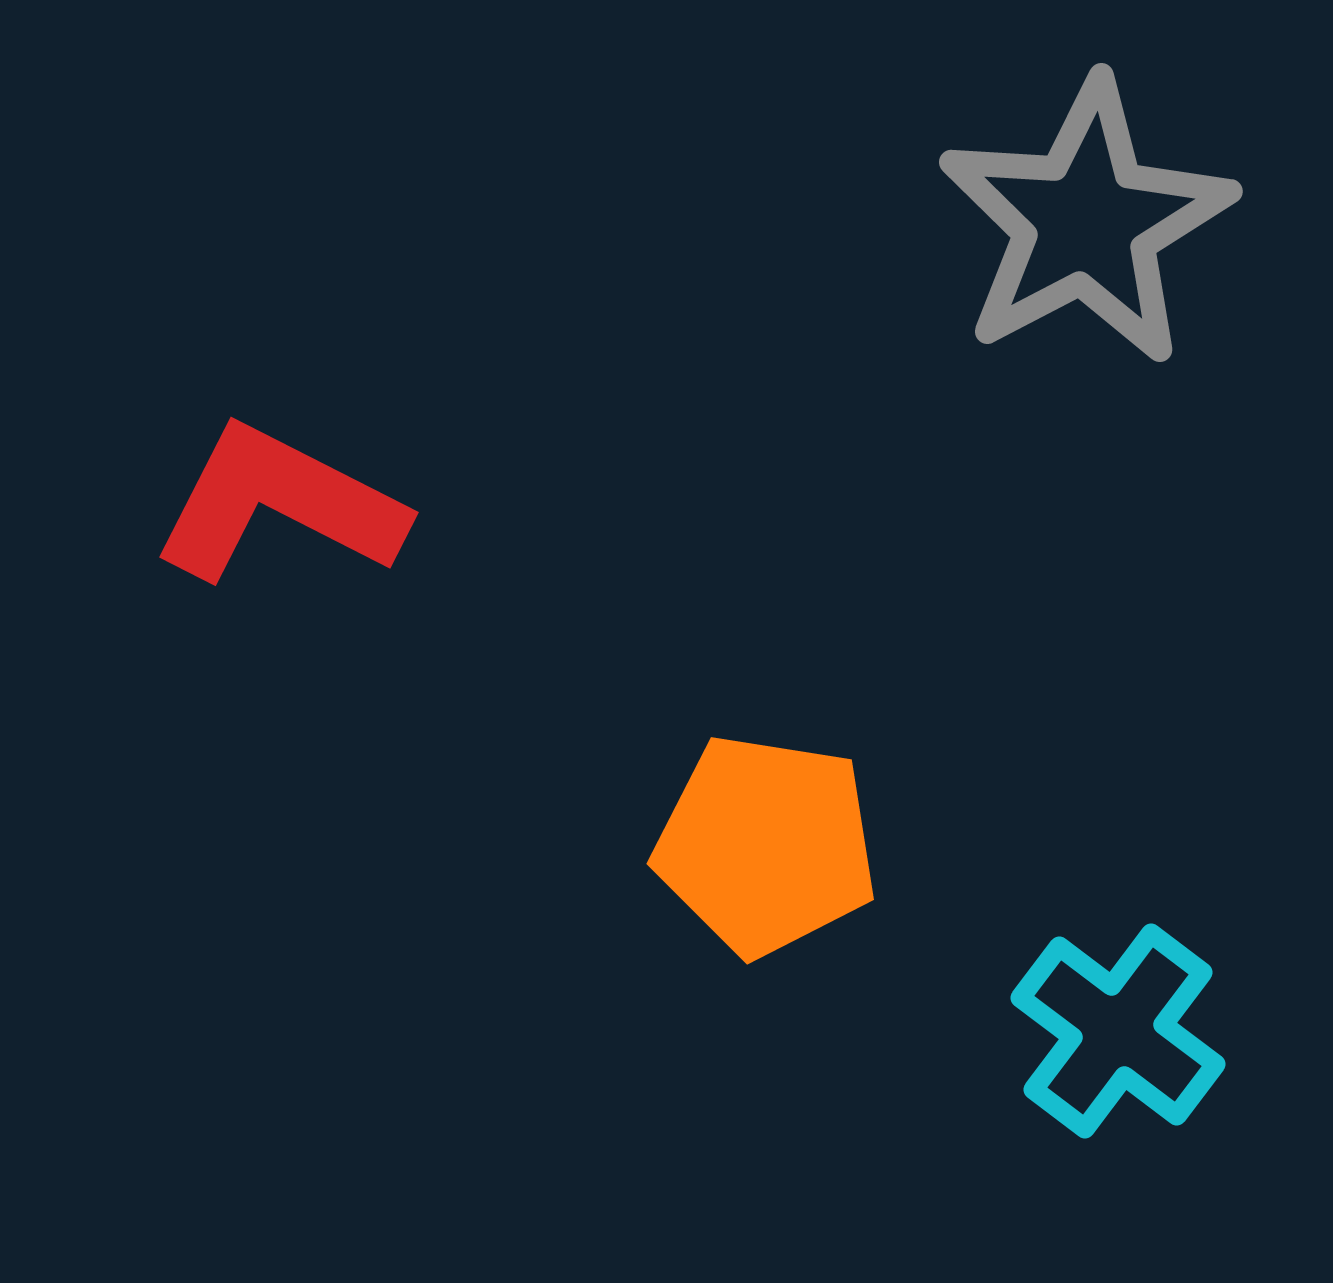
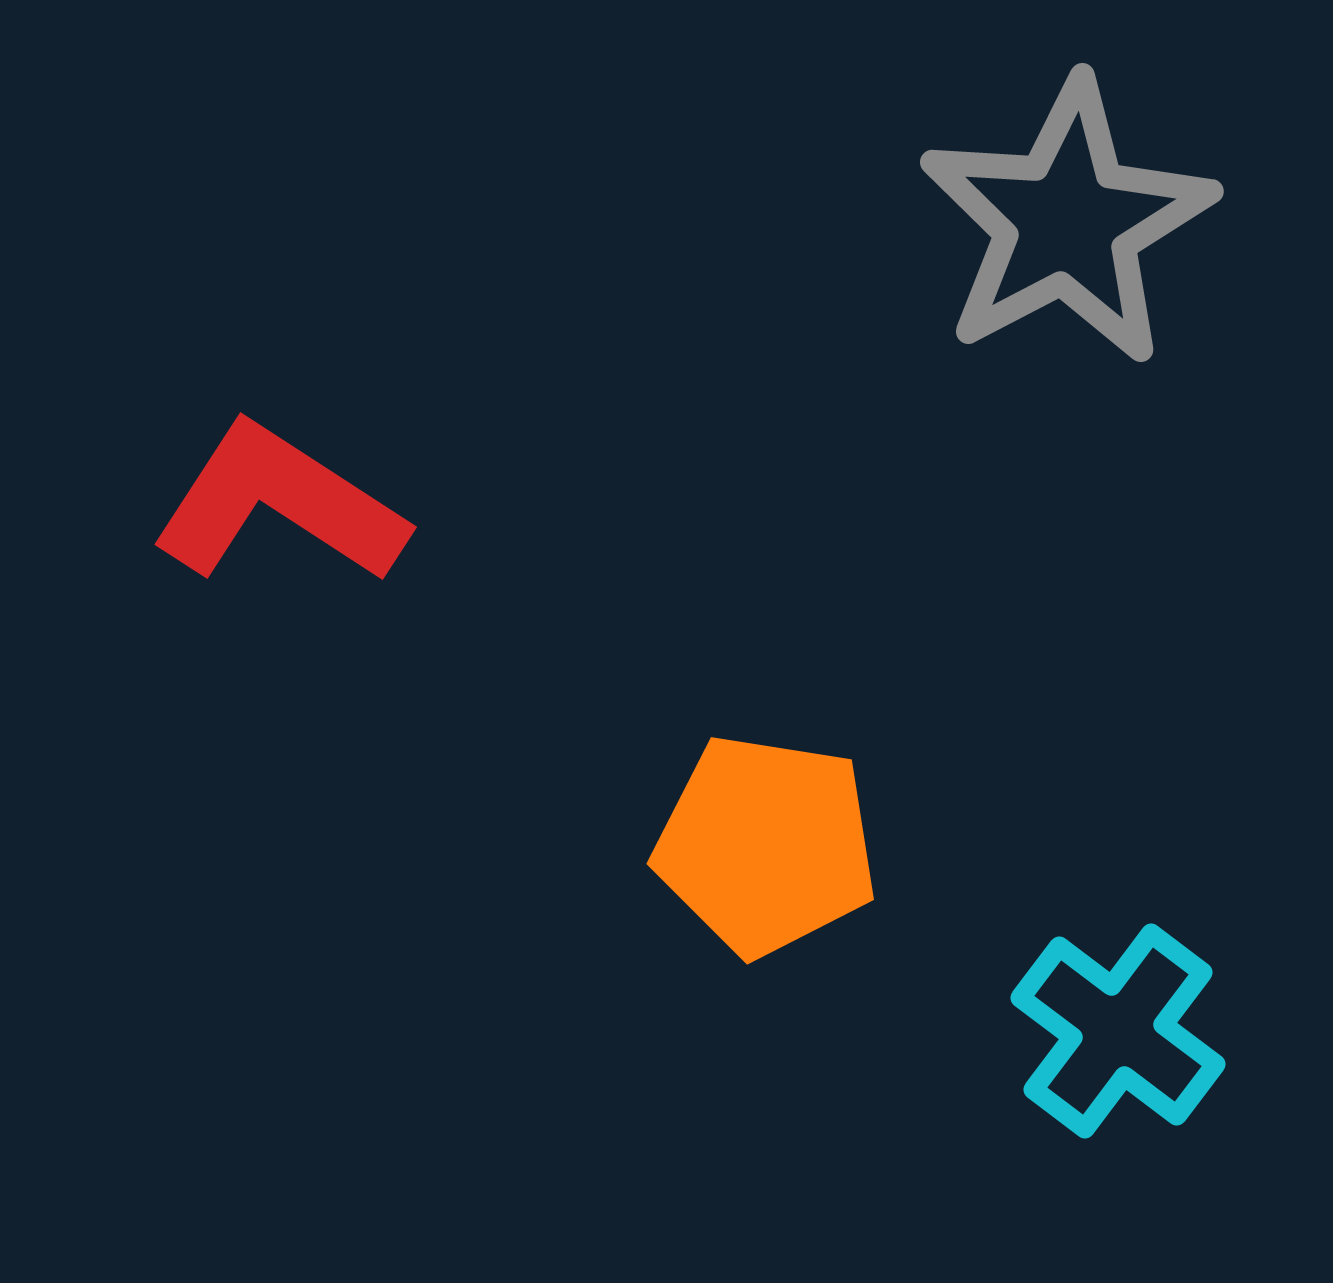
gray star: moved 19 px left
red L-shape: rotated 6 degrees clockwise
